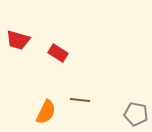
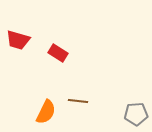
brown line: moved 2 px left, 1 px down
gray pentagon: rotated 15 degrees counterclockwise
